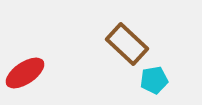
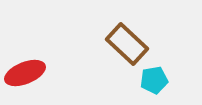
red ellipse: rotated 12 degrees clockwise
